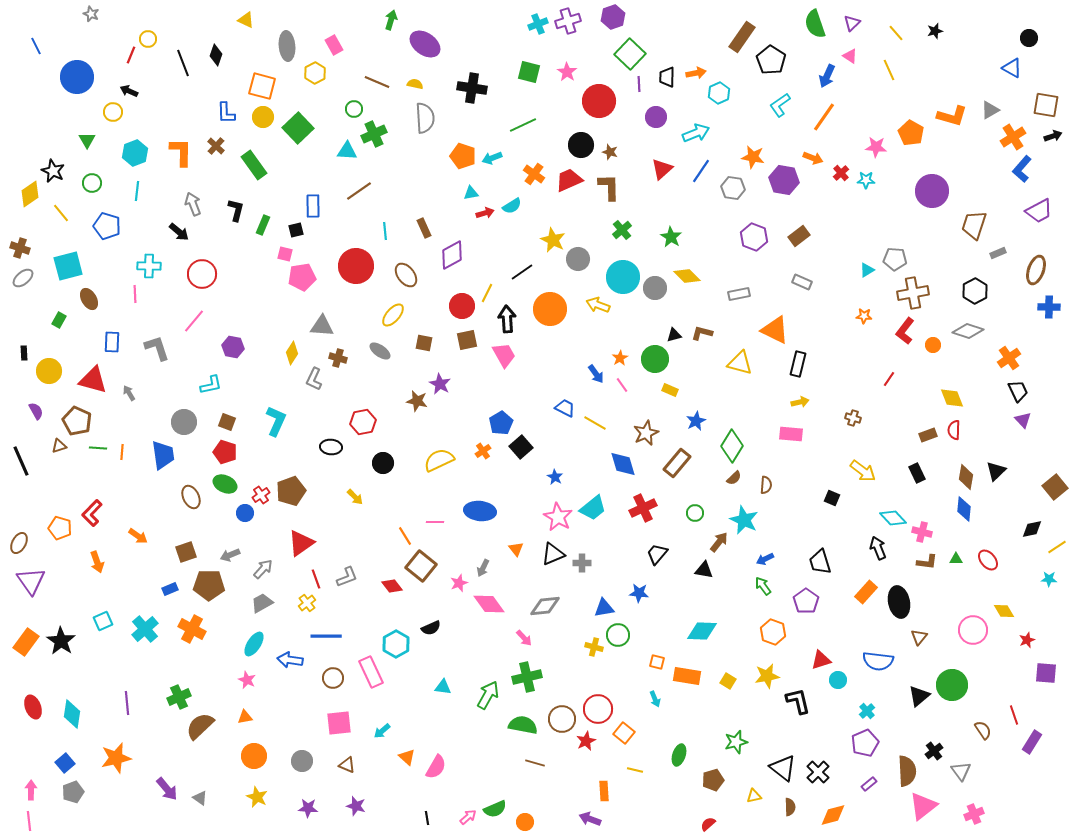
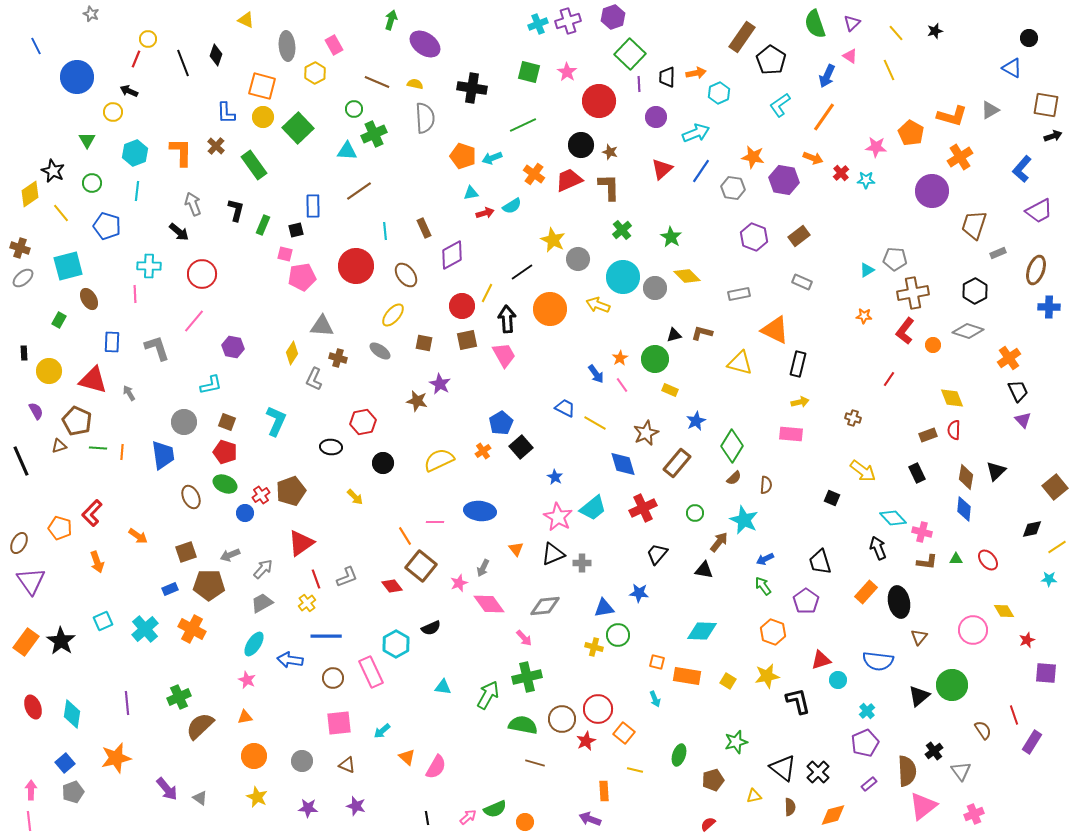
red line at (131, 55): moved 5 px right, 4 px down
orange cross at (1013, 137): moved 53 px left, 20 px down
